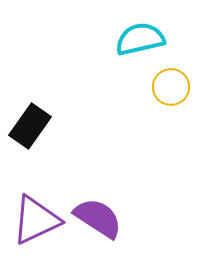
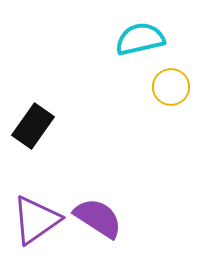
black rectangle: moved 3 px right
purple triangle: rotated 10 degrees counterclockwise
